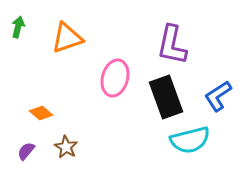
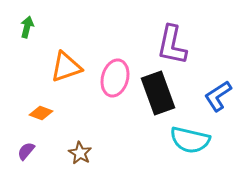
green arrow: moved 9 px right
orange triangle: moved 1 px left, 29 px down
black rectangle: moved 8 px left, 4 px up
orange diamond: rotated 20 degrees counterclockwise
cyan semicircle: rotated 27 degrees clockwise
brown star: moved 14 px right, 6 px down
